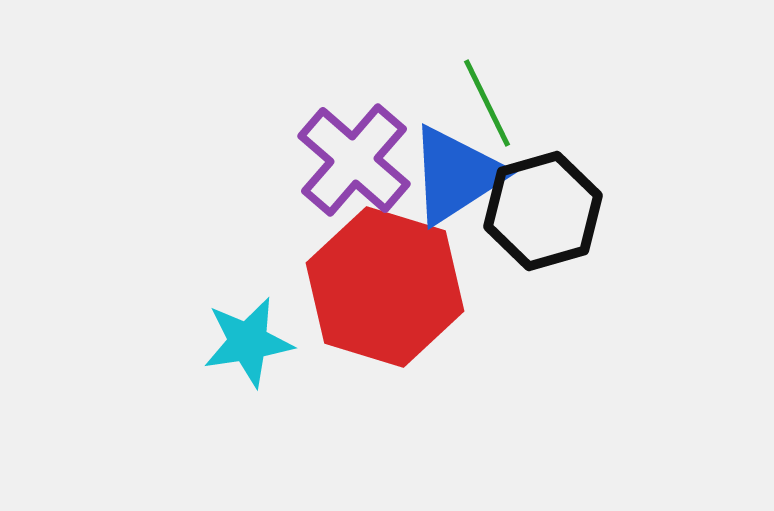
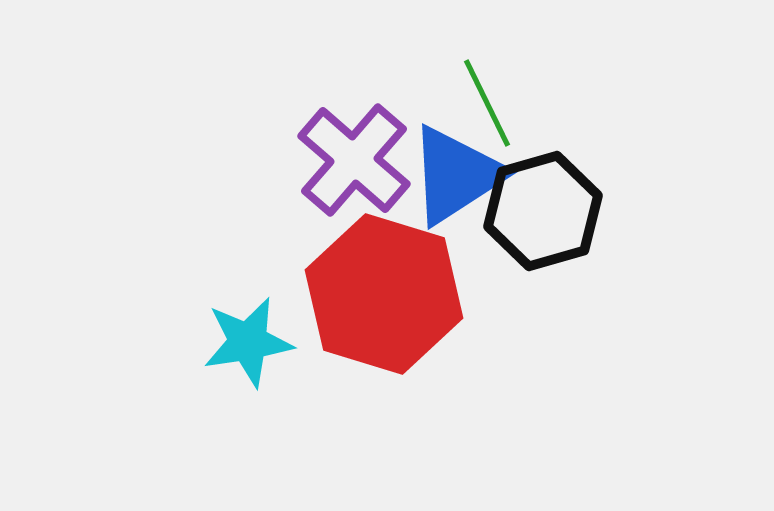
red hexagon: moved 1 px left, 7 px down
